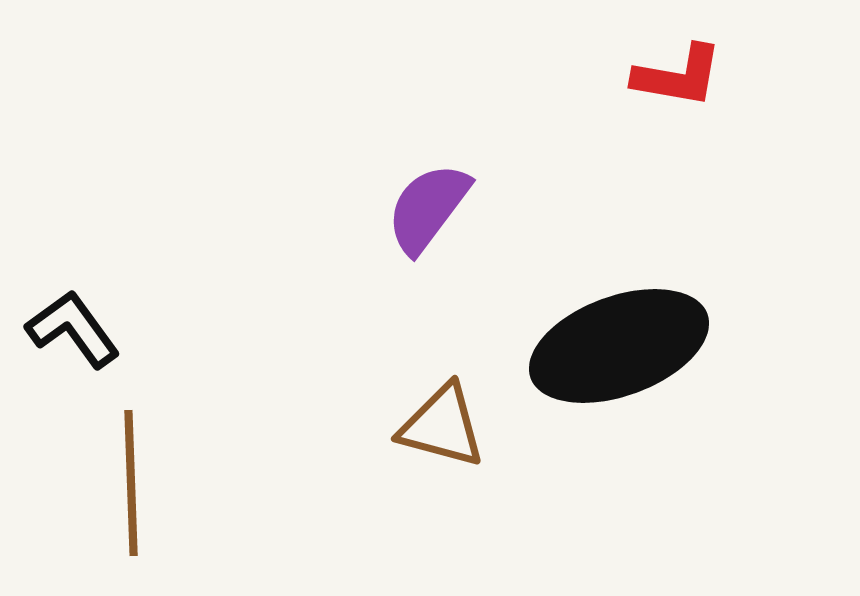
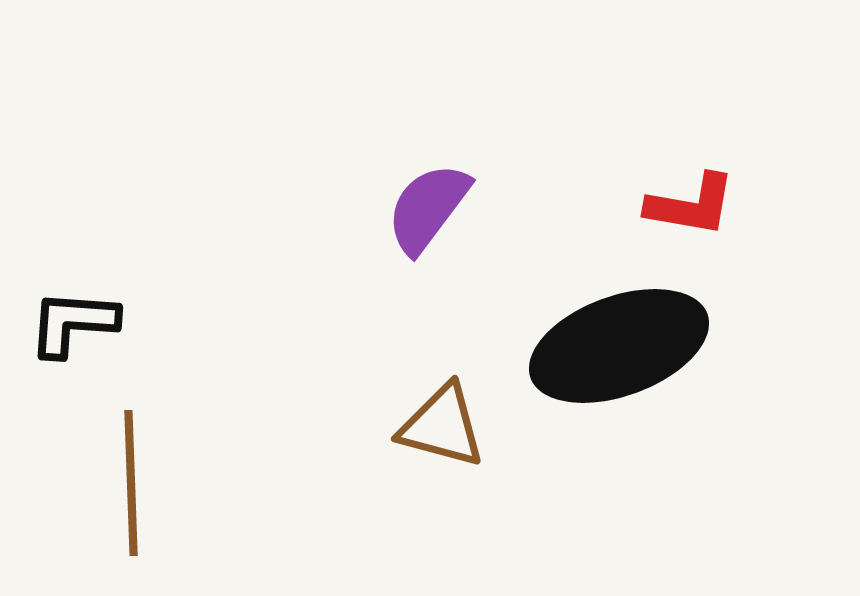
red L-shape: moved 13 px right, 129 px down
black L-shape: moved 6 px up; rotated 50 degrees counterclockwise
